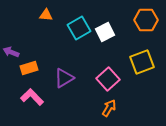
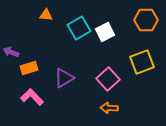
orange arrow: rotated 120 degrees counterclockwise
